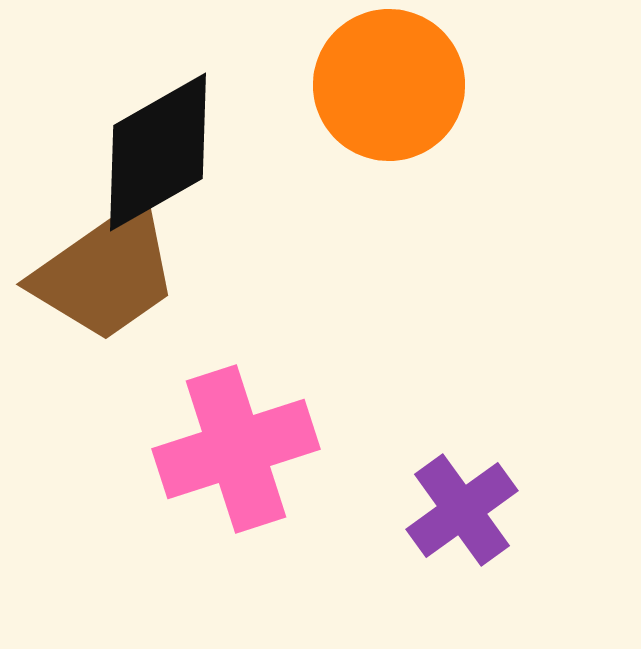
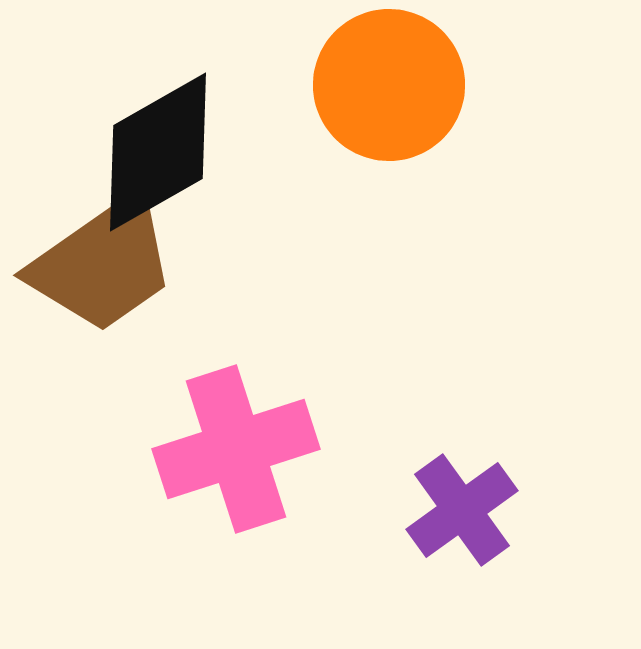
brown trapezoid: moved 3 px left, 9 px up
